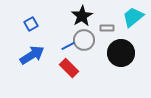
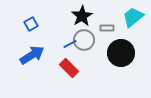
blue line: moved 2 px right, 2 px up
